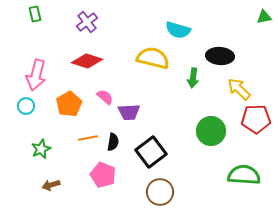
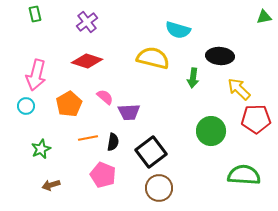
brown circle: moved 1 px left, 4 px up
